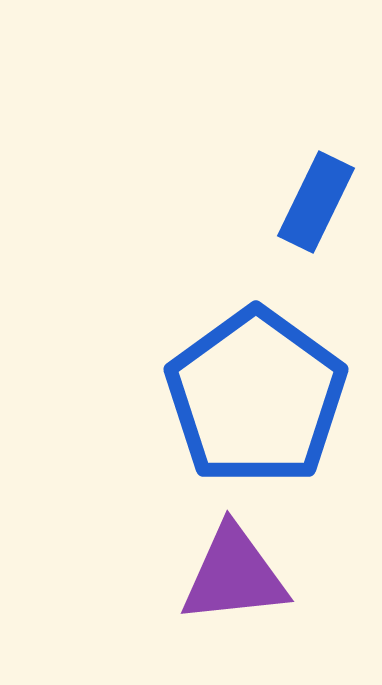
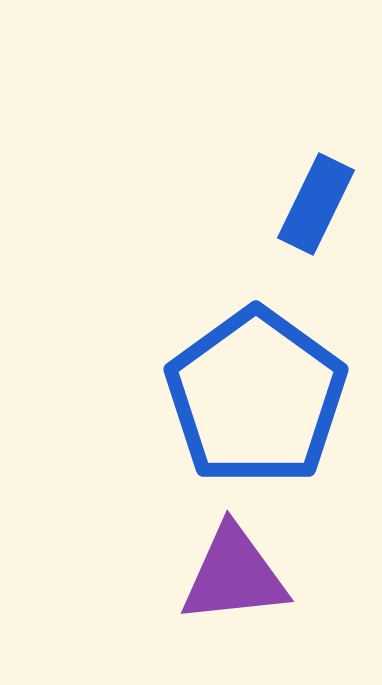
blue rectangle: moved 2 px down
